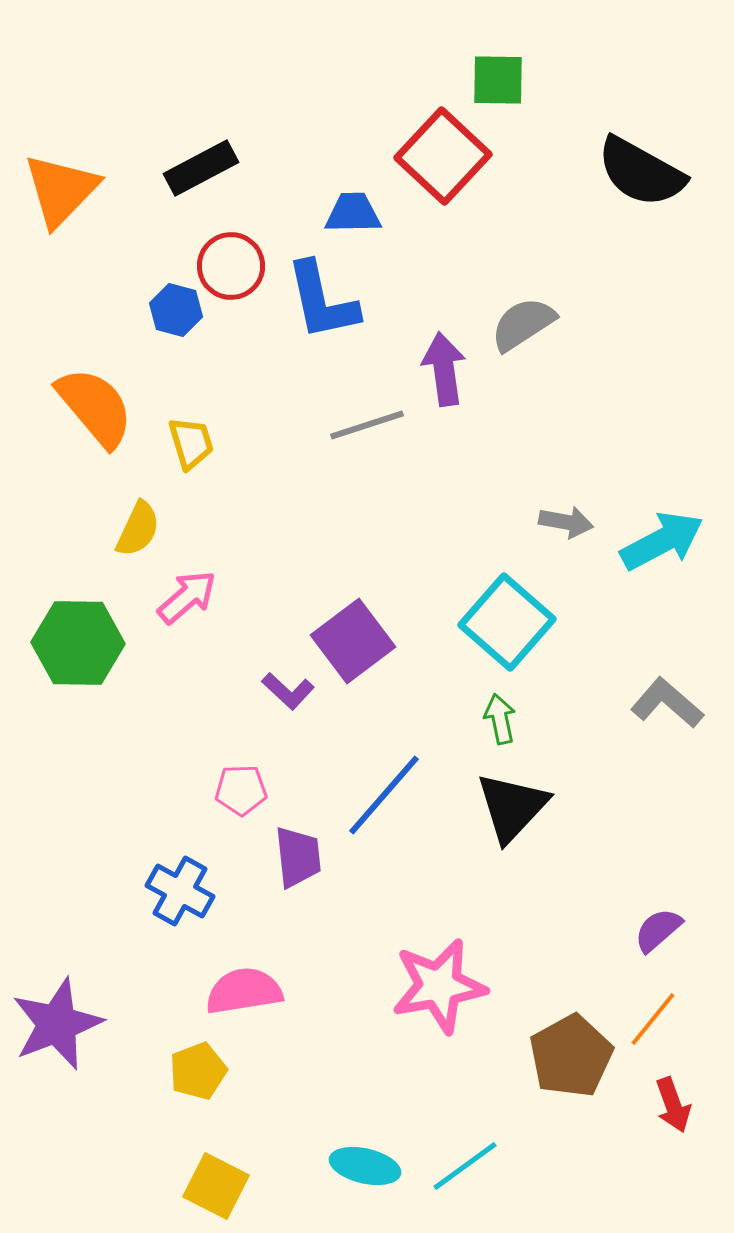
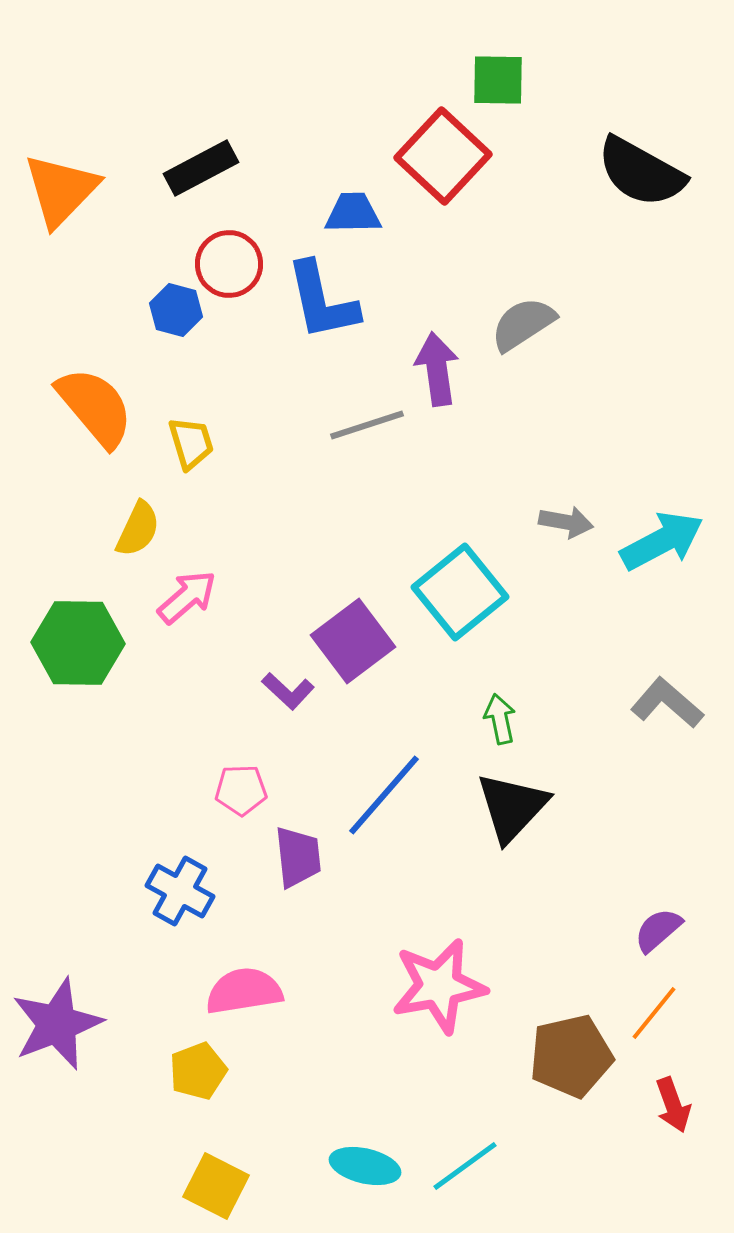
red circle: moved 2 px left, 2 px up
purple arrow: moved 7 px left
cyan square: moved 47 px left, 30 px up; rotated 10 degrees clockwise
orange line: moved 1 px right, 6 px up
brown pentagon: rotated 16 degrees clockwise
